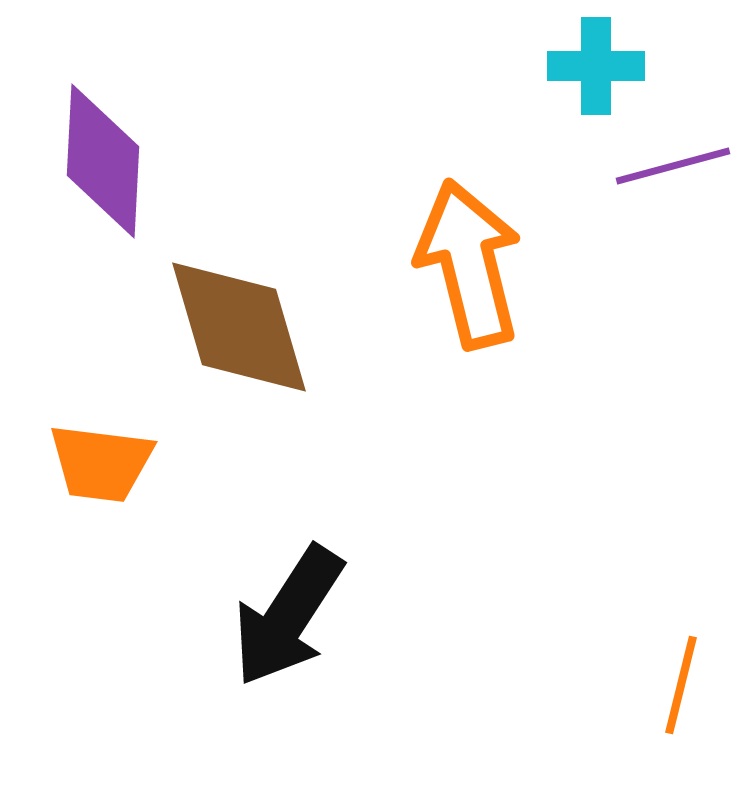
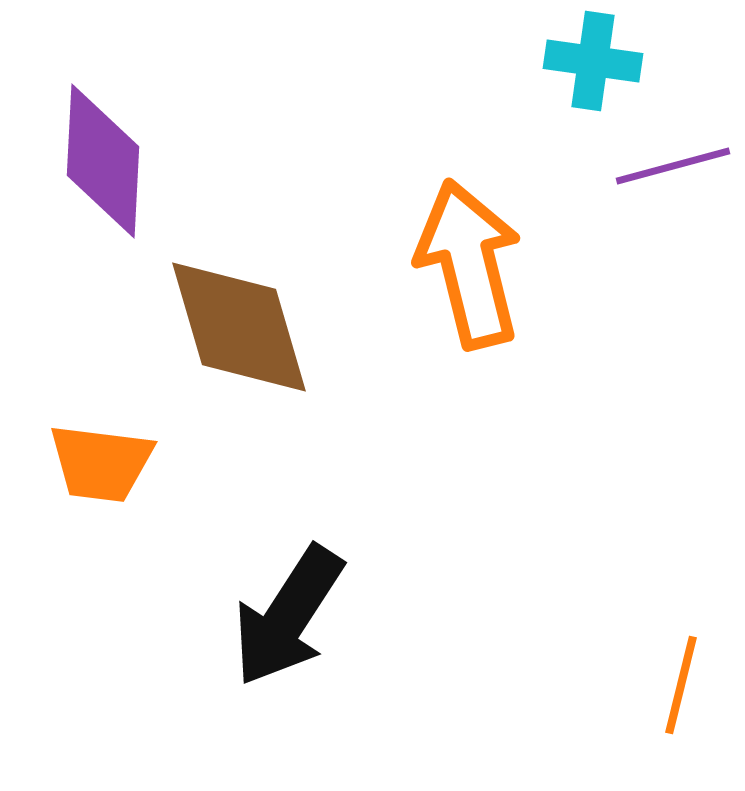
cyan cross: moved 3 px left, 5 px up; rotated 8 degrees clockwise
